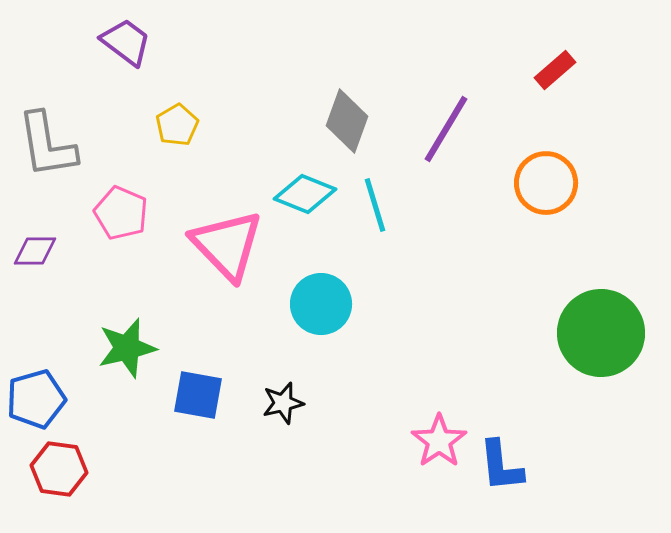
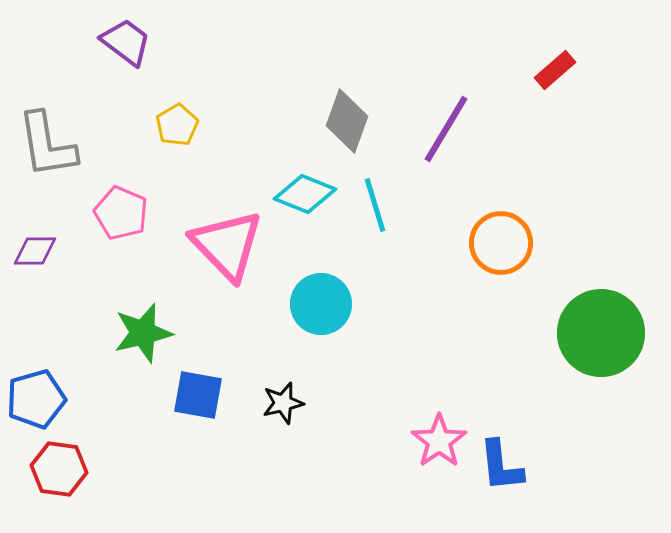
orange circle: moved 45 px left, 60 px down
green star: moved 16 px right, 15 px up
